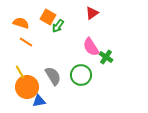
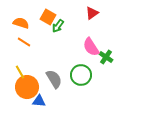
orange line: moved 2 px left
gray semicircle: moved 1 px right, 3 px down
blue triangle: rotated 16 degrees clockwise
